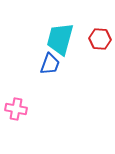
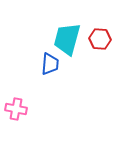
cyan trapezoid: moved 7 px right
blue trapezoid: rotated 15 degrees counterclockwise
